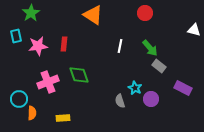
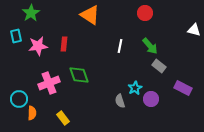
orange triangle: moved 3 px left
green arrow: moved 2 px up
pink cross: moved 1 px right, 1 px down
cyan star: rotated 16 degrees clockwise
yellow rectangle: rotated 56 degrees clockwise
